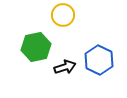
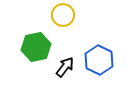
black arrow: rotated 35 degrees counterclockwise
